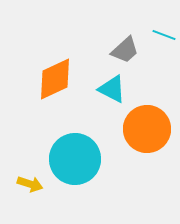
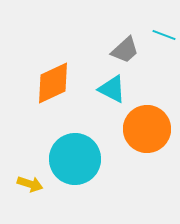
orange diamond: moved 2 px left, 4 px down
